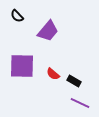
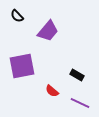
purple square: rotated 12 degrees counterclockwise
red semicircle: moved 1 px left, 17 px down
black rectangle: moved 3 px right, 6 px up
